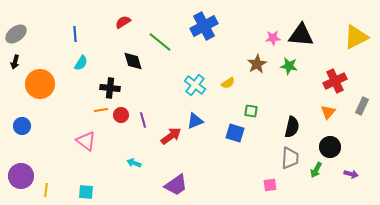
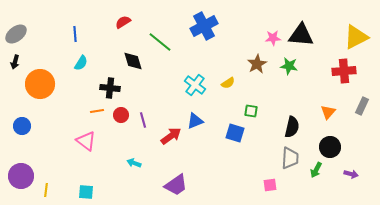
red cross: moved 9 px right, 10 px up; rotated 20 degrees clockwise
orange line: moved 4 px left, 1 px down
